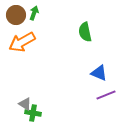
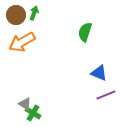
green semicircle: rotated 30 degrees clockwise
green cross: rotated 21 degrees clockwise
